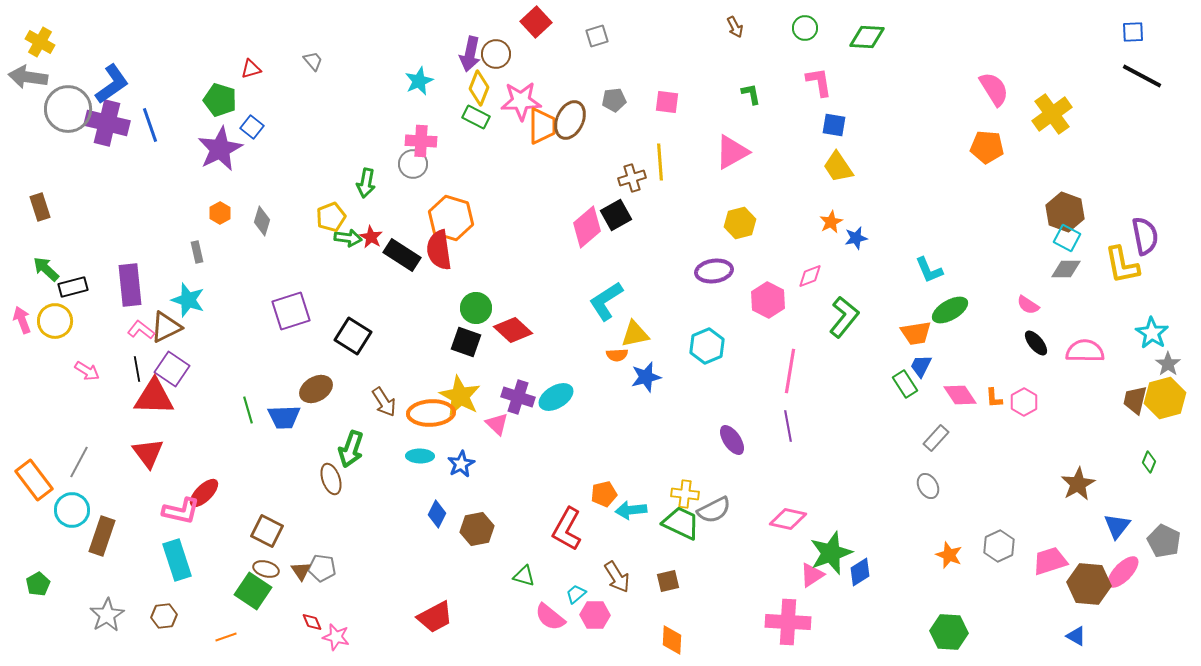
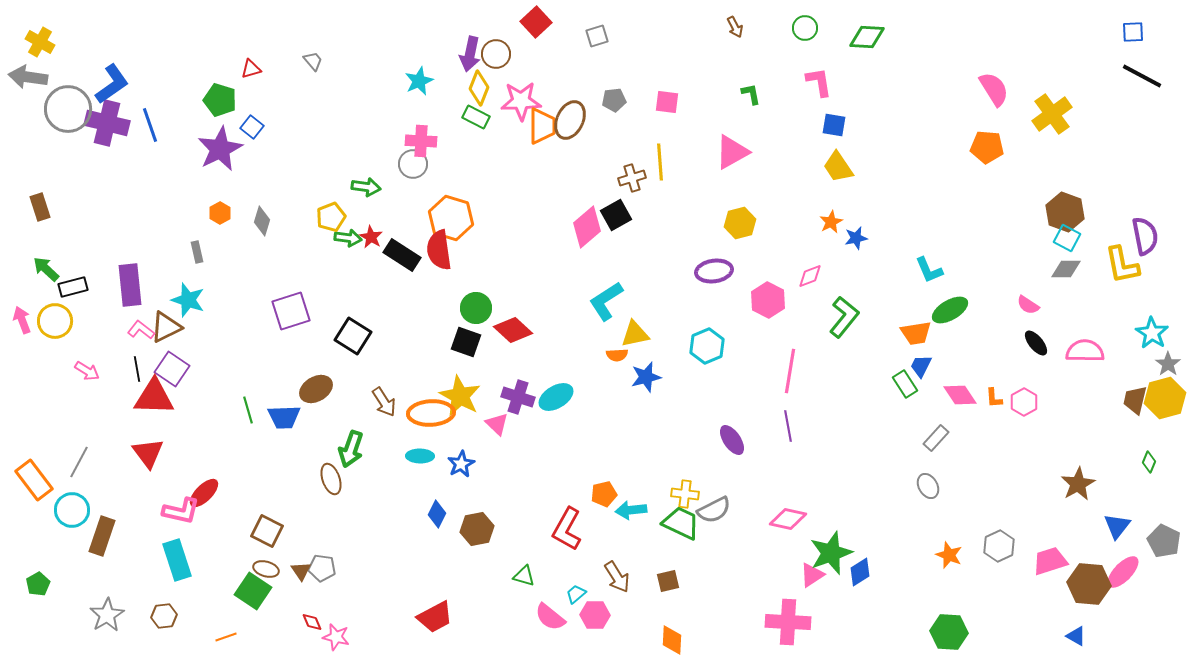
green arrow at (366, 183): moved 4 px down; rotated 92 degrees counterclockwise
